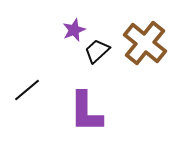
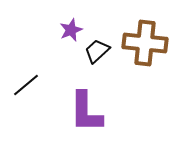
purple star: moved 3 px left
brown cross: rotated 33 degrees counterclockwise
black line: moved 1 px left, 5 px up
